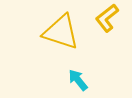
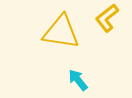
yellow triangle: rotated 9 degrees counterclockwise
